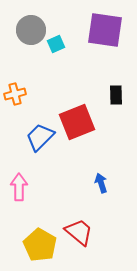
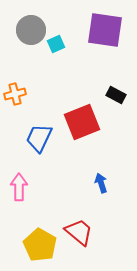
black rectangle: rotated 60 degrees counterclockwise
red square: moved 5 px right
blue trapezoid: moved 1 px left, 1 px down; rotated 20 degrees counterclockwise
